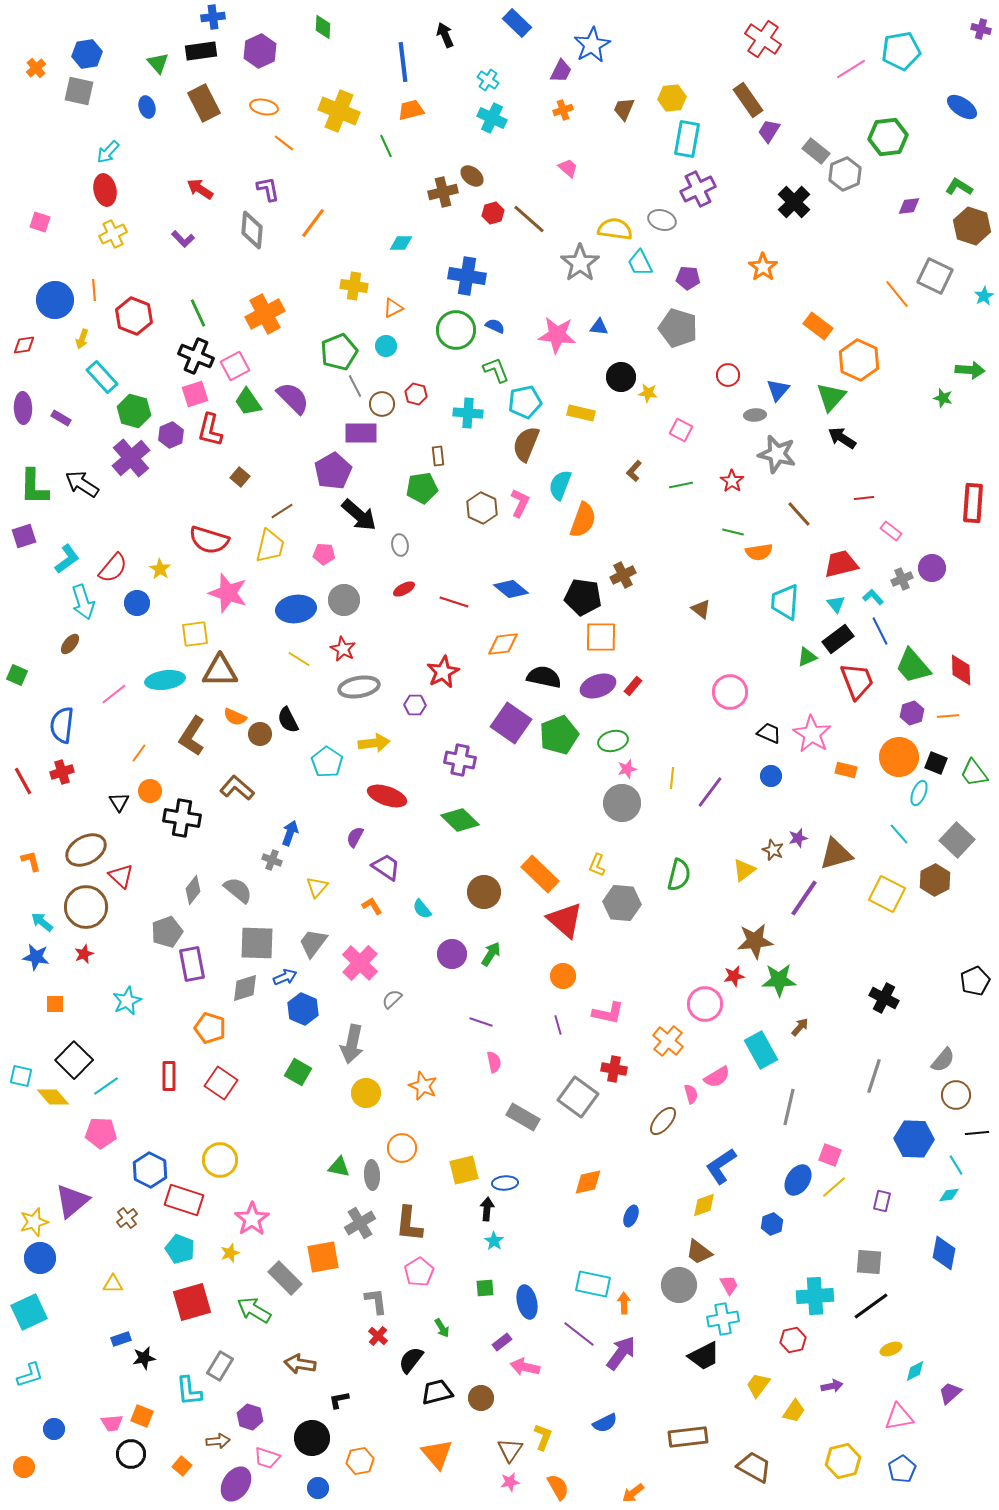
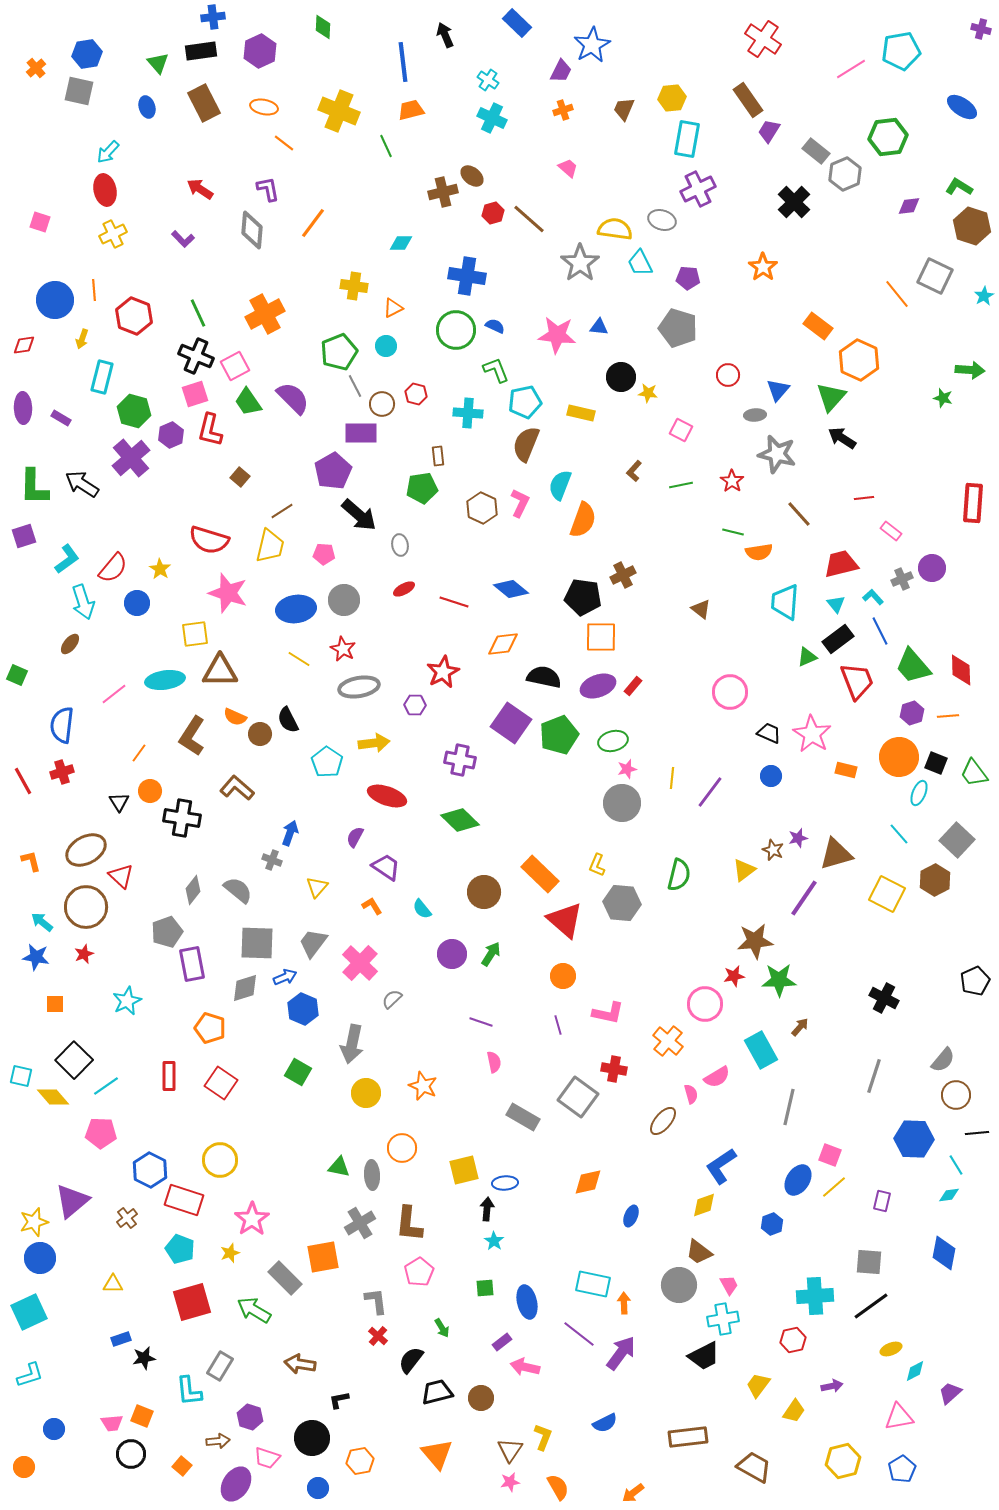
cyan rectangle at (102, 377): rotated 56 degrees clockwise
